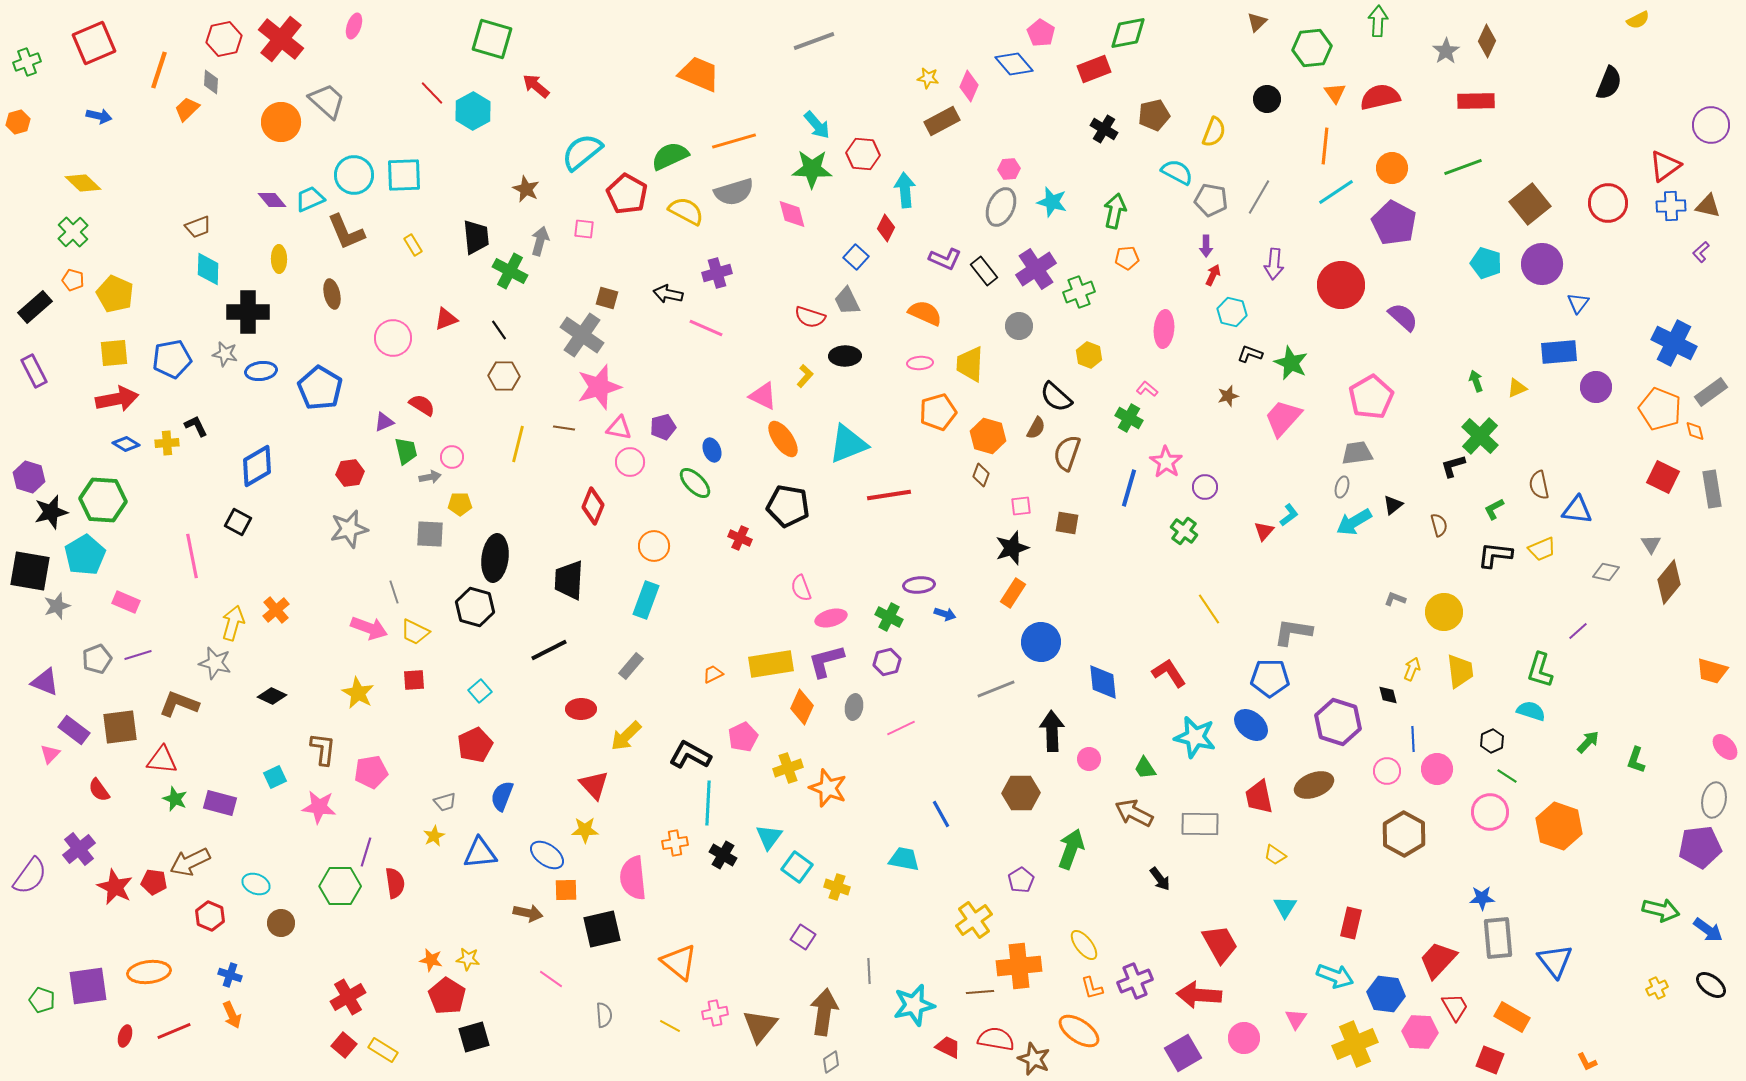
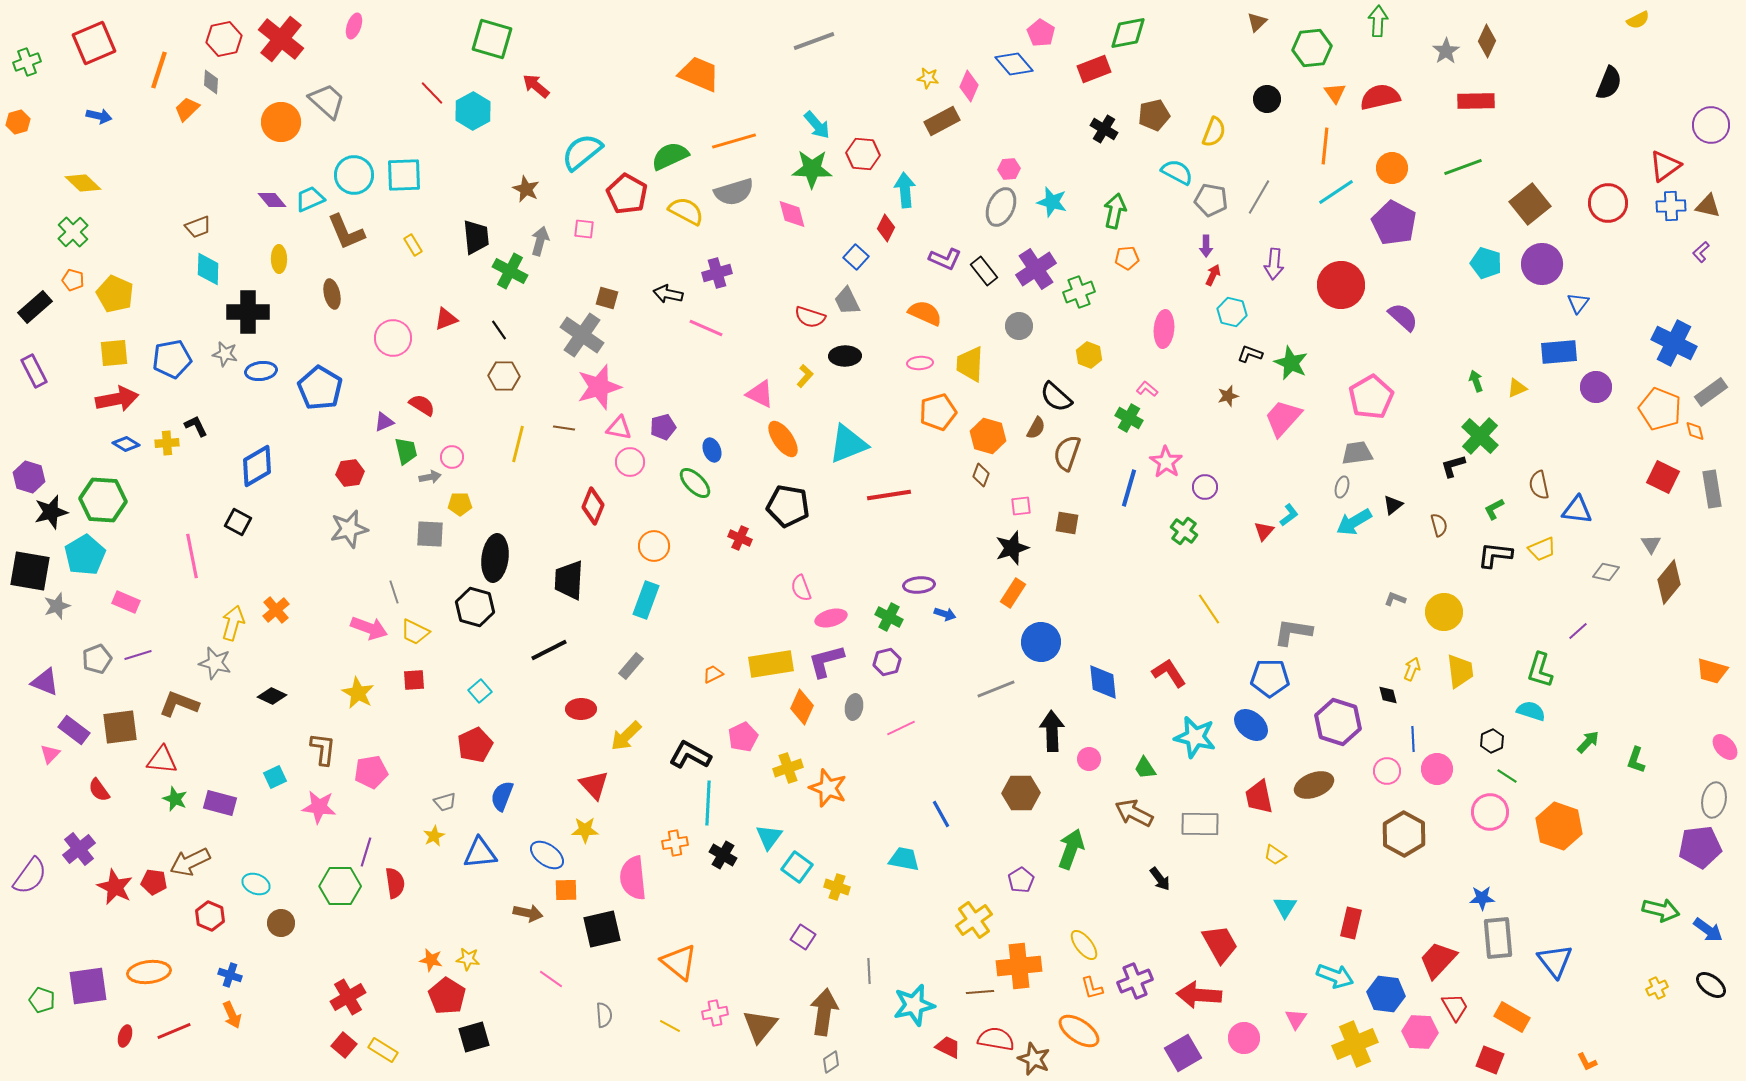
pink triangle at (763, 396): moved 3 px left, 2 px up
